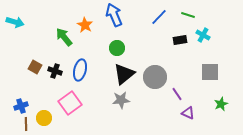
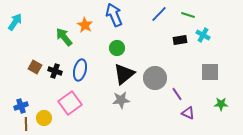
blue line: moved 3 px up
cyan arrow: rotated 72 degrees counterclockwise
gray circle: moved 1 px down
green star: rotated 24 degrees clockwise
